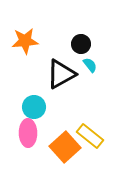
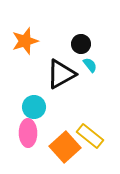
orange star: rotated 12 degrees counterclockwise
